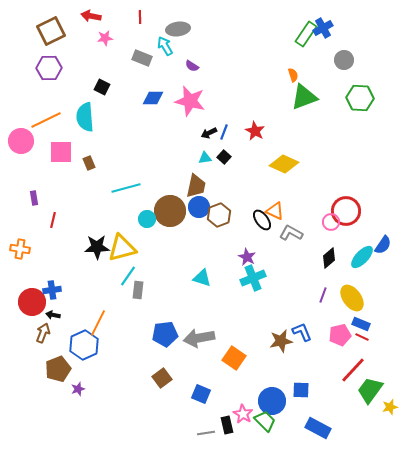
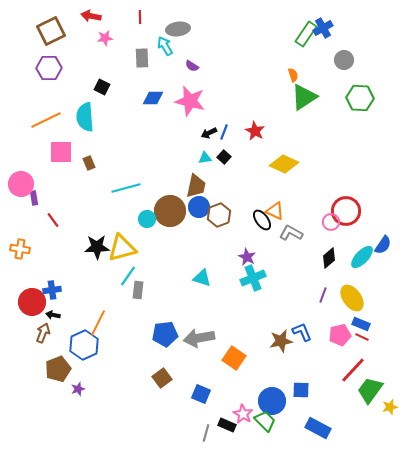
gray rectangle at (142, 58): rotated 66 degrees clockwise
green triangle at (304, 97): rotated 12 degrees counterclockwise
pink circle at (21, 141): moved 43 px down
red line at (53, 220): rotated 49 degrees counterclockwise
black rectangle at (227, 425): rotated 54 degrees counterclockwise
gray line at (206, 433): rotated 66 degrees counterclockwise
